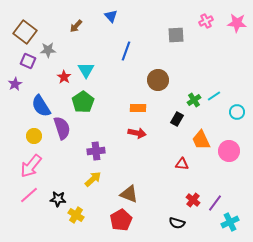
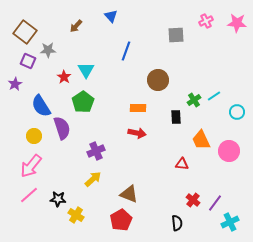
black rectangle: moved 1 px left, 2 px up; rotated 32 degrees counterclockwise
purple cross: rotated 18 degrees counterclockwise
black semicircle: rotated 112 degrees counterclockwise
